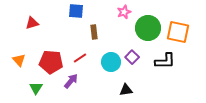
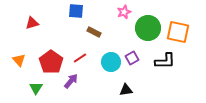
brown rectangle: rotated 56 degrees counterclockwise
purple square: moved 1 px down; rotated 16 degrees clockwise
red pentagon: rotated 30 degrees clockwise
